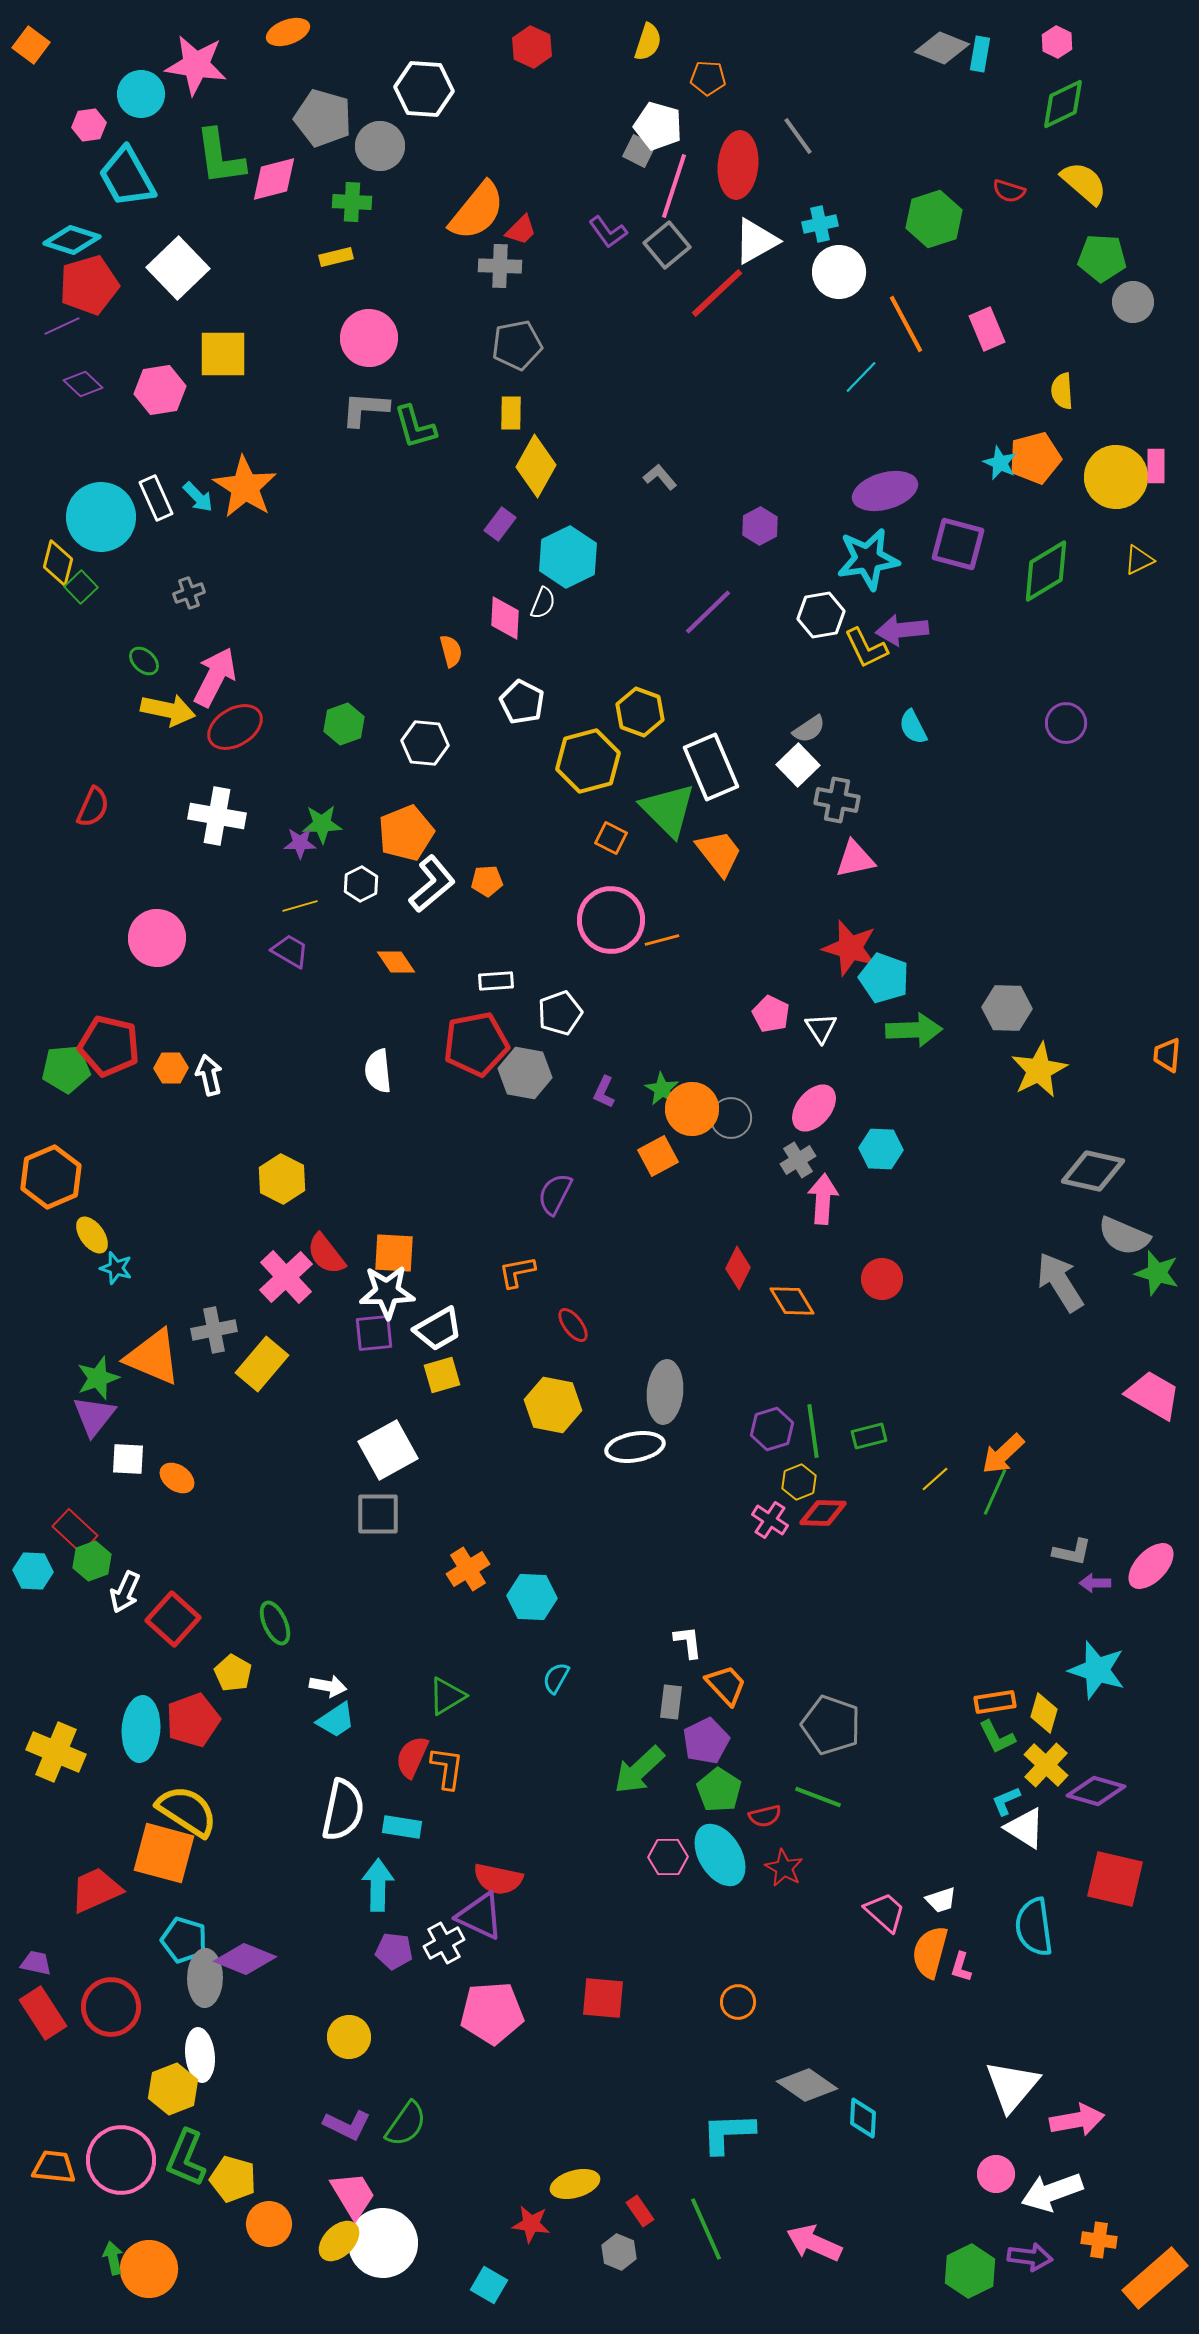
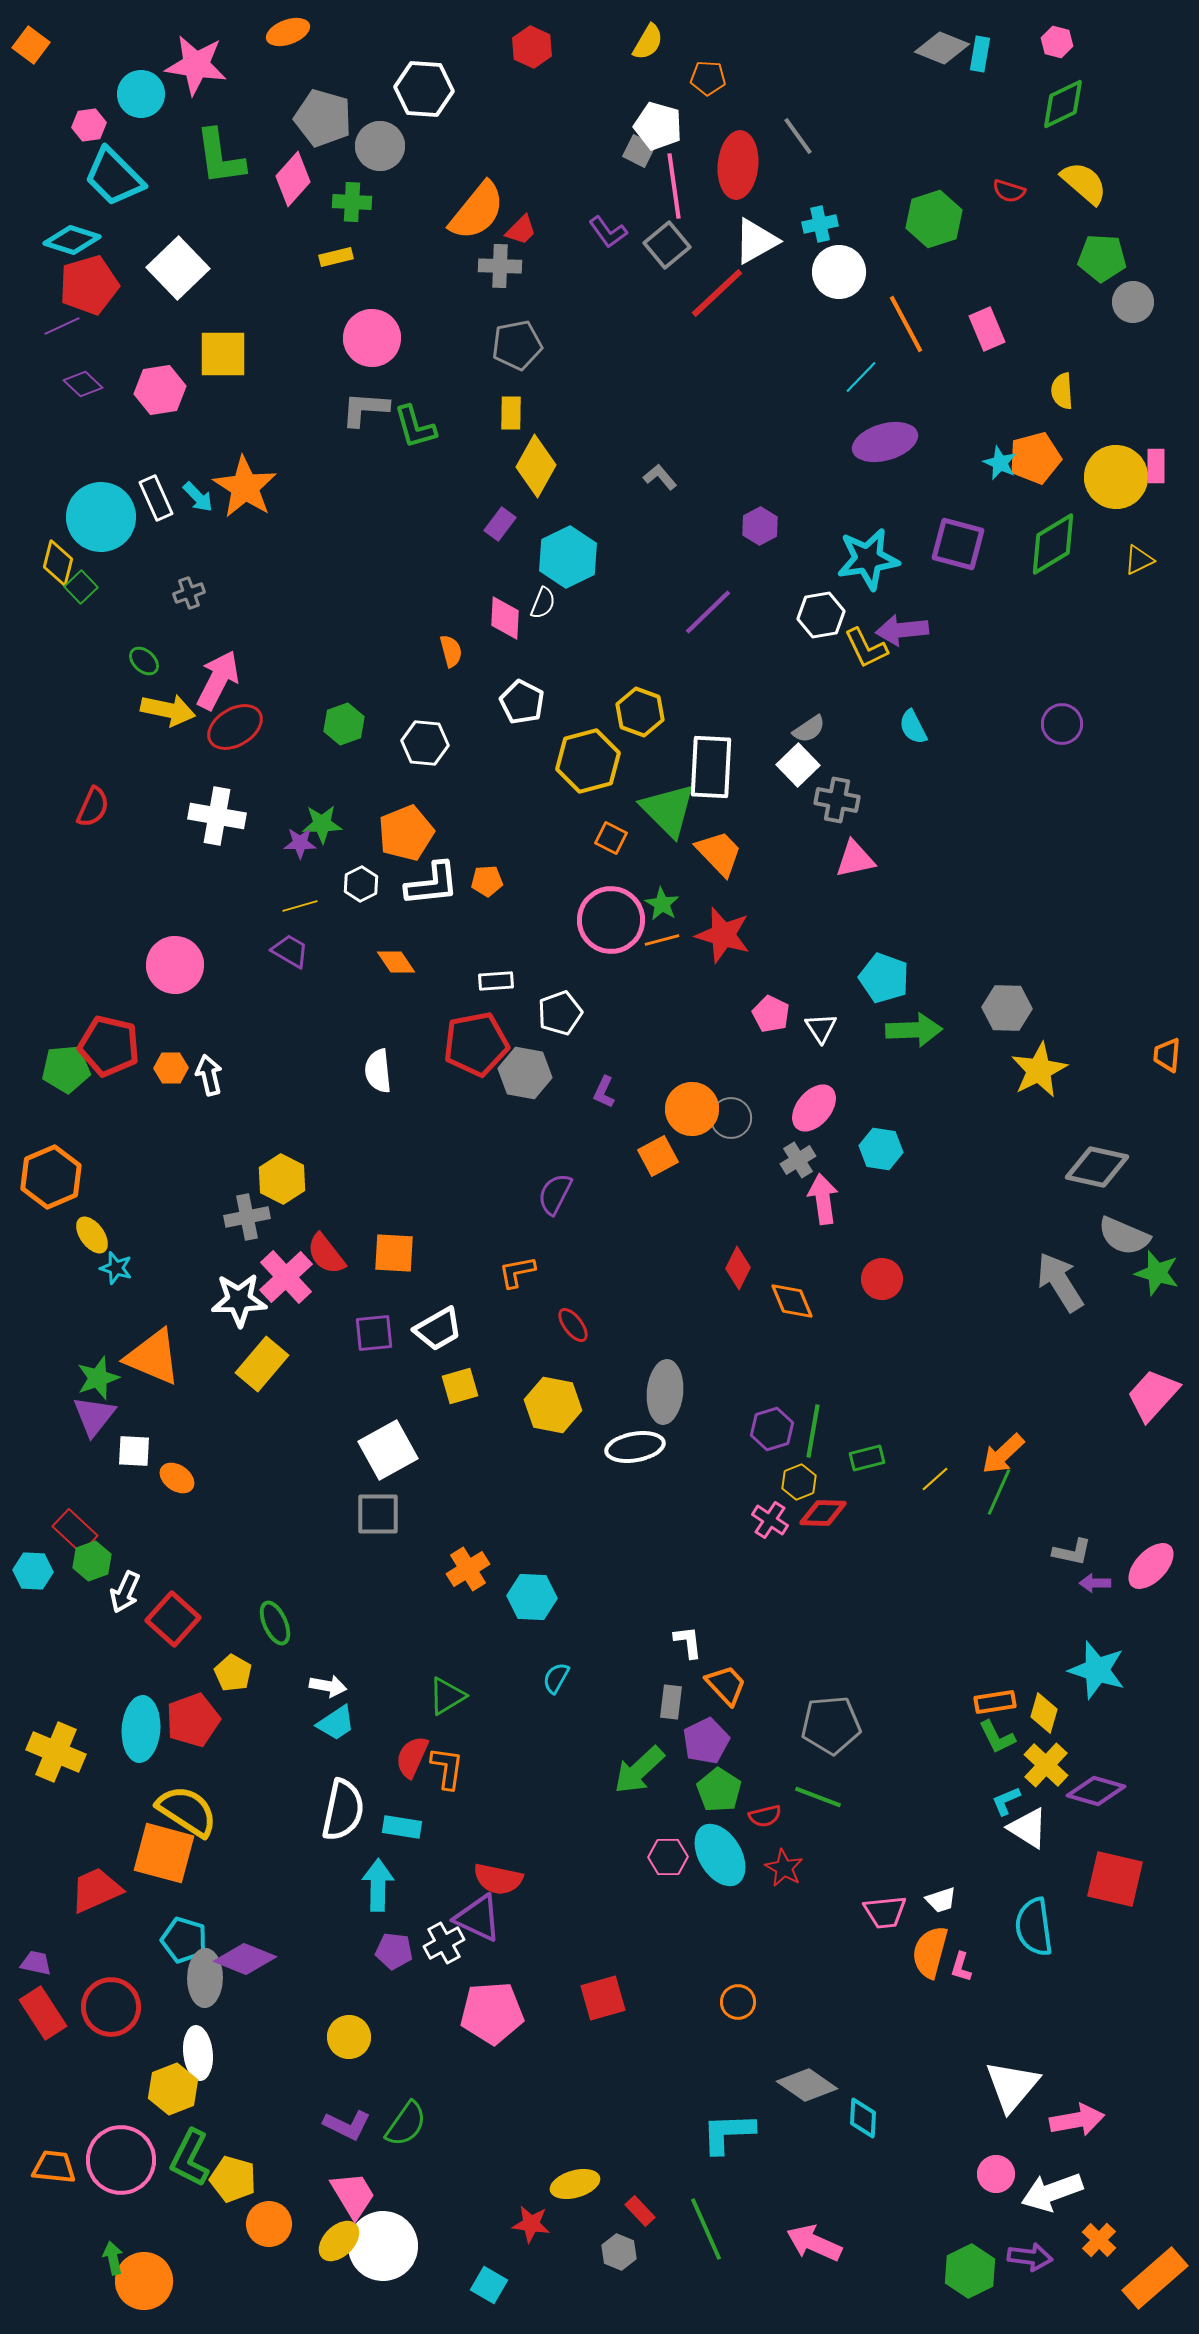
yellow semicircle at (648, 42): rotated 12 degrees clockwise
pink hexagon at (1057, 42): rotated 12 degrees counterclockwise
cyan trapezoid at (127, 177): moved 13 px left; rotated 16 degrees counterclockwise
pink diamond at (274, 179): moved 19 px right; rotated 34 degrees counterclockwise
pink line at (674, 186): rotated 26 degrees counterclockwise
pink circle at (369, 338): moved 3 px right
purple ellipse at (885, 491): moved 49 px up
green diamond at (1046, 571): moved 7 px right, 27 px up
pink arrow at (215, 677): moved 3 px right, 3 px down
purple circle at (1066, 723): moved 4 px left, 1 px down
white rectangle at (711, 767): rotated 26 degrees clockwise
orange trapezoid at (719, 853): rotated 6 degrees counterclockwise
white L-shape at (432, 884): rotated 34 degrees clockwise
pink circle at (157, 938): moved 18 px right, 27 px down
red star at (850, 948): moved 127 px left, 13 px up
green star at (662, 1089): moved 185 px up
cyan hexagon at (881, 1149): rotated 6 degrees clockwise
gray diamond at (1093, 1171): moved 4 px right, 4 px up
pink arrow at (823, 1199): rotated 12 degrees counterclockwise
white star at (387, 1292): moved 148 px left, 8 px down
orange diamond at (792, 1301): rotated 9 degrees clockwise
gray cross at (214, 1330): moved 33 px right, 113 px up
yellow square at (442, 1375): moved 18 px right, 11 px down
pink trapezoid at (1153, 1395): rotated 78 degrees counterclockwise
green line at (813, 1431): rotated 18 degrees clockwise
green rectangle at (869, 1436): moved 2 px left, 22 px down
white square at (128, 1459): moved 6 px right, 8 px up
green line at (995, 1492): moved 4 px right
cyan trapezoid at (336, 1720): moved 3 px down
gray pentagon at (831, 1725): rotated 24 degrees counterclockwise
white triangle at (1025, 1828): moved 3 px right
pink trapezoid at (885, 1912): rotated 132 degrees clockwise
purple triangle at (480, 1916): moved 2 px left, 2 px down
red square at (603, 1998): rotated 21 degrees counterclockwise
white ellipse at (200, 2055): moved 2 px left, 2 px up
green L-shape at (186, 2158): moved 4 px right; rotated 4 degrees clockwise
red rectangle at (640, 2211): rotated 8 degrees counterclockwise
orange cross at (1099, 2240): rotated 36 degrees clockwise
white circle at (383, 2243): moved 3 px down
orange circle at (149, 2269): moved 5 px left, 12 px down
